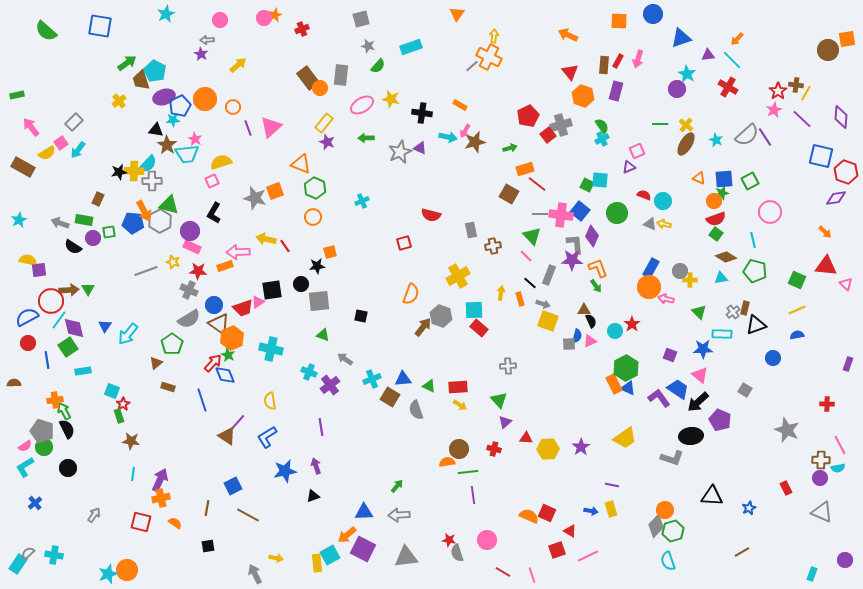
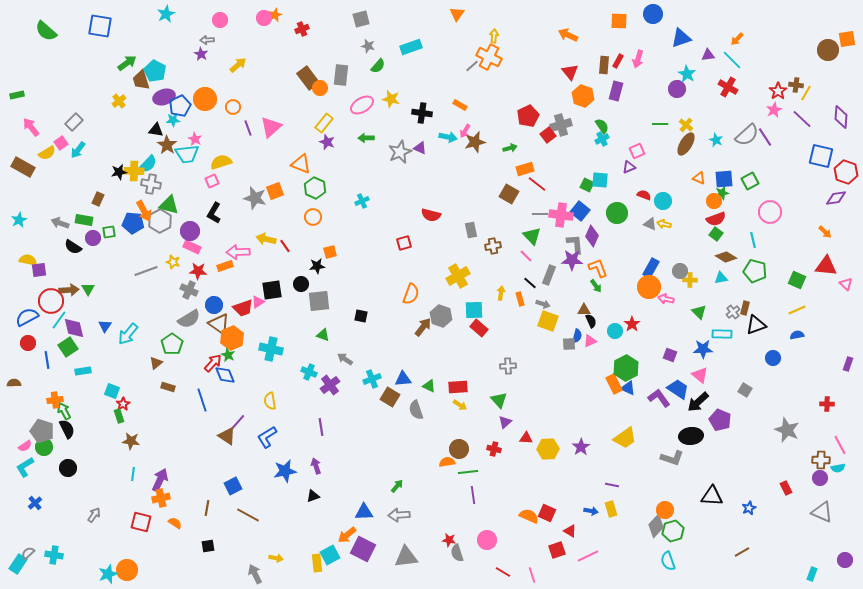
gray cross at (152, 181): moved 1 px left, 3 px down; rotated 12 degrees clockwise
